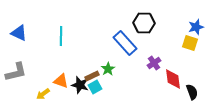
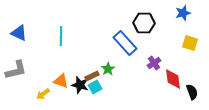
blue star: moved 13 px left, 14 px up
gray L-shape: moved 2 px up
